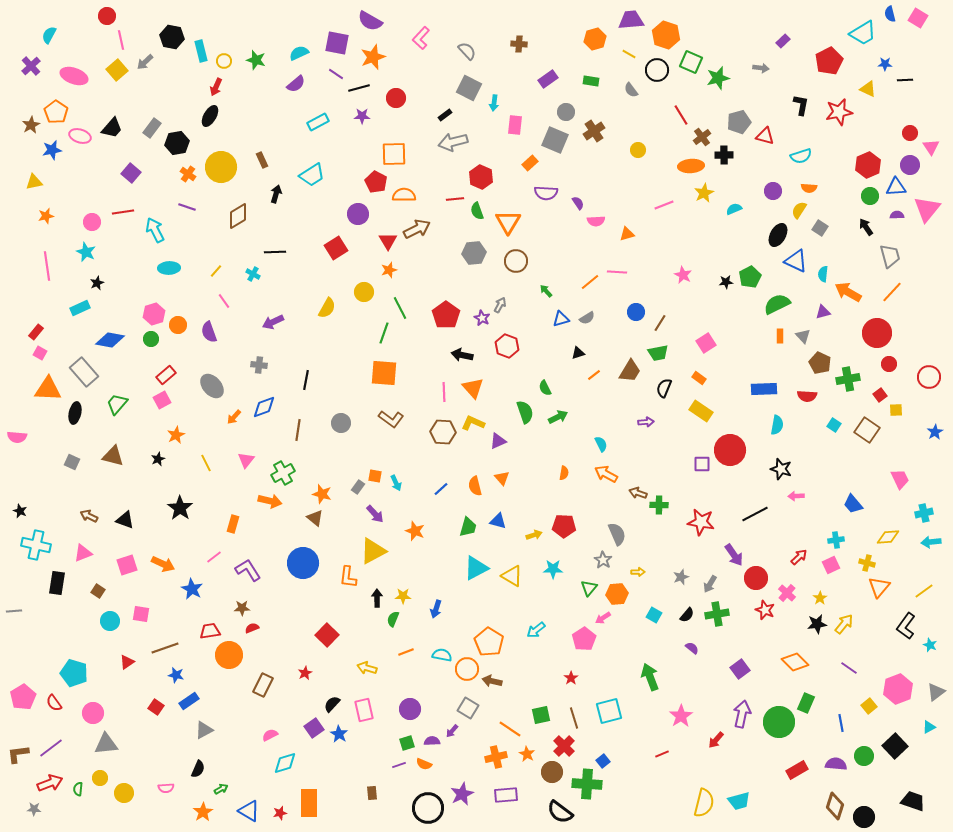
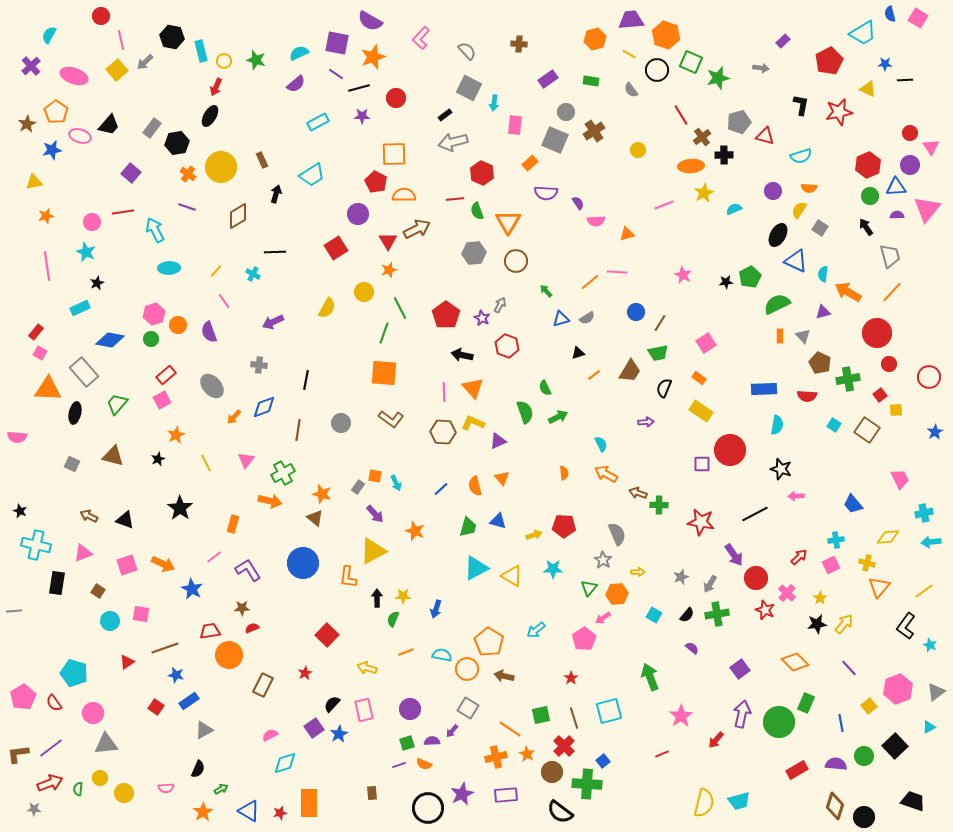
red circle at (107, 16): moved 6 px left
brown star at (31, 125): moved 4 px left, 1 px up
black trapezoid at (112, 128): moved 3 px left, 3 px up
red hexagon at (481, 177): moved 1 px right, 4 px up
gray square at (72, 462): moved 2 px down
orange semicircle at (564, 473): rotated 16 degrees counterclockwise
purple line at (849, 668): rotated 12 degrees clockwise
brown arrow at (492, 681): moved 12 px right, 5 px up
blue star at (339, 734): rotated 12 degrees clockwise
